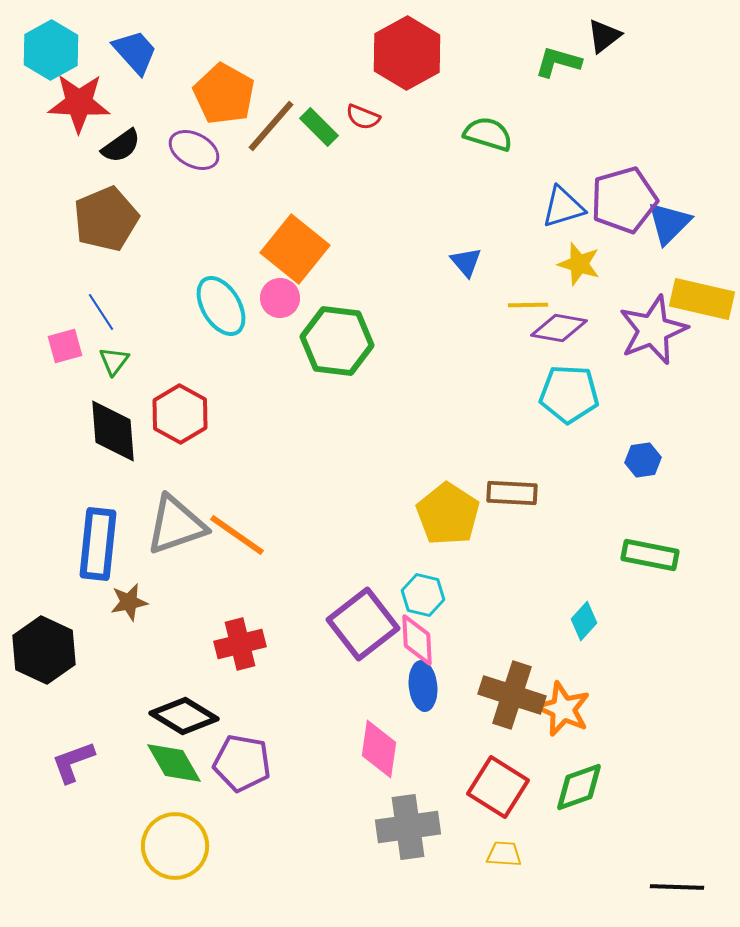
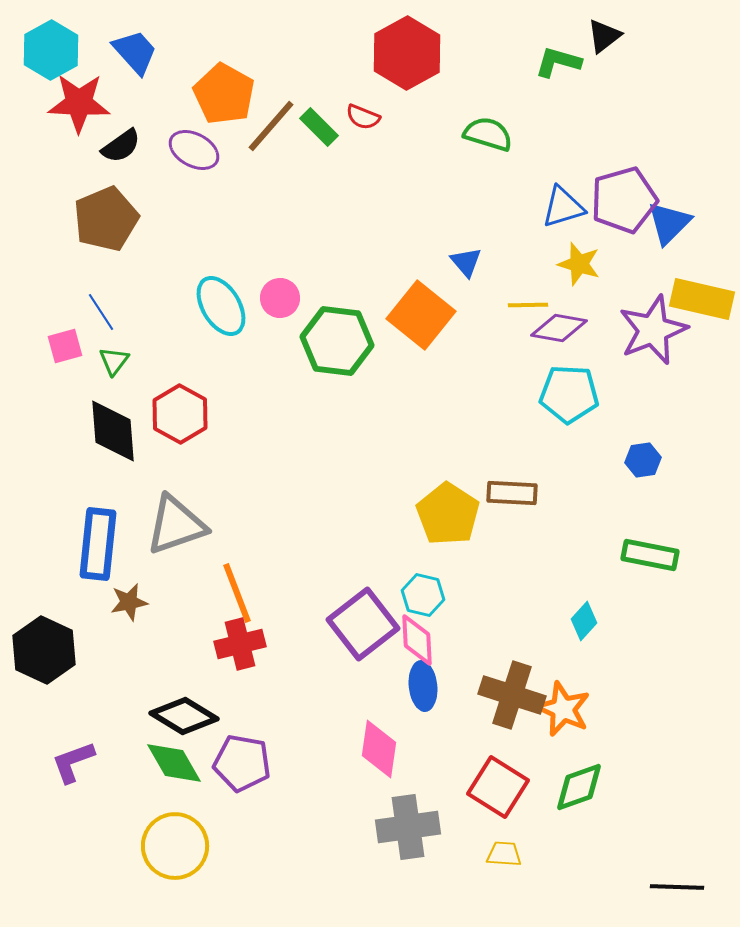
orange square at (295, 249): moved 126 px right, 66 px down
orange line at (237, 535): moved 58 px down; rotated 34 degrees clockwise
